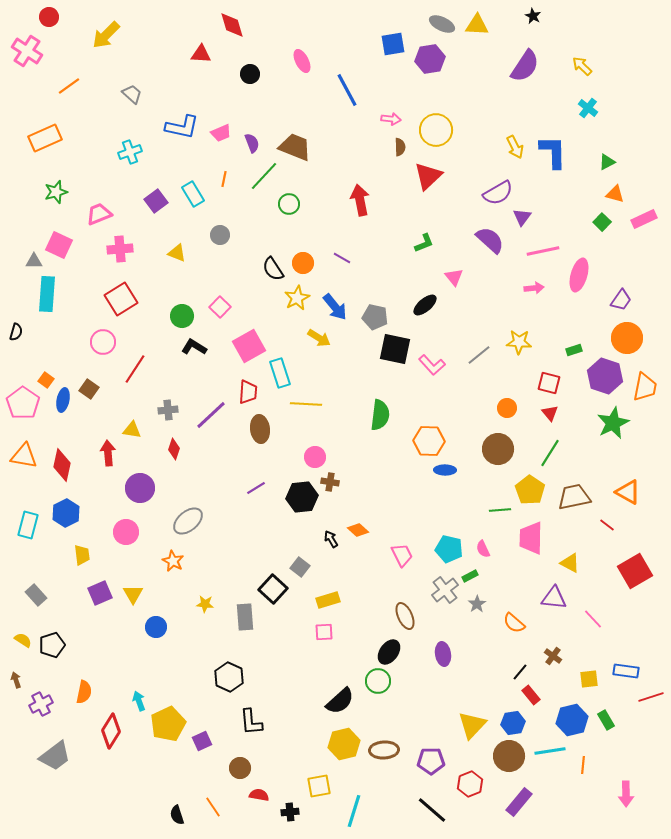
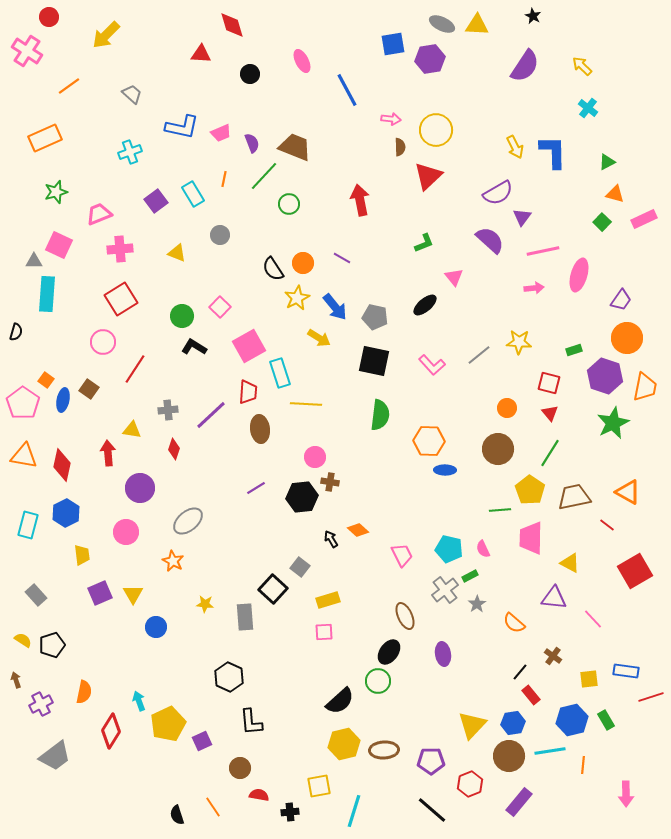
black square at (395, 349): moved 21 px left, 12 px down
